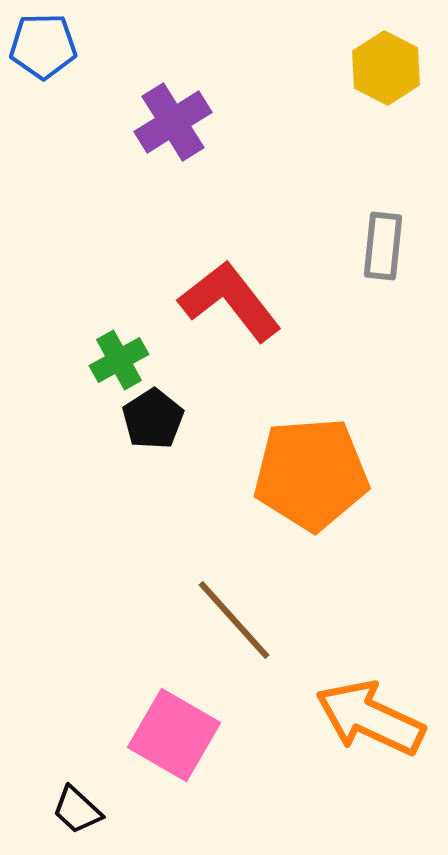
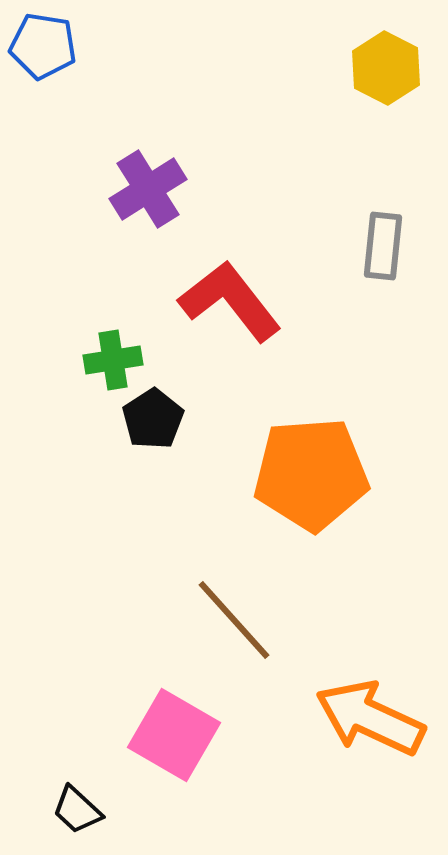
blue pentagon: rotated 10 degrees clockwise
purple cross: moved 25 px left, 67 px down
green cross: moved 6 px left; rotated 20 degrees clockwise
